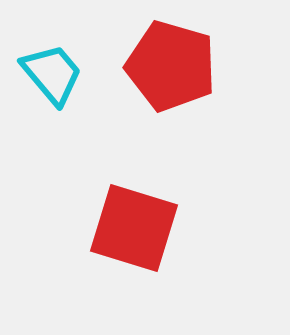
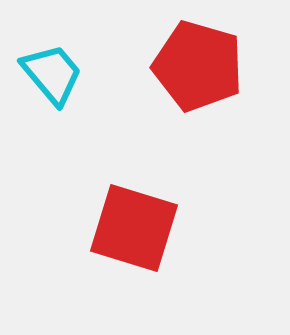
red pentagon: moved 27 px right
